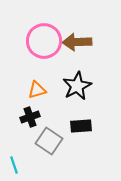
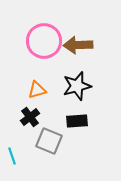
brown arrow: moved 1 px right, 3 px down
black star: rotated 12 degrees clockwise
black cross: rotated 18 degrees counterclockwise
black rectangle: moved 4 px left, 5 px up
gray square: rotated 12 degrees counterclockwise
cyan line: moved 2 px left, 9 px up
